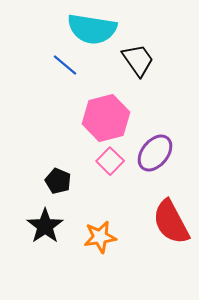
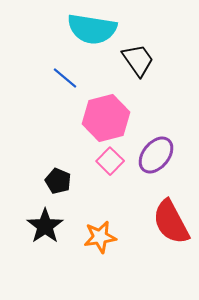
blue line: moved 13 px down
purple ellipse: moved 1 px right, 2 px down
